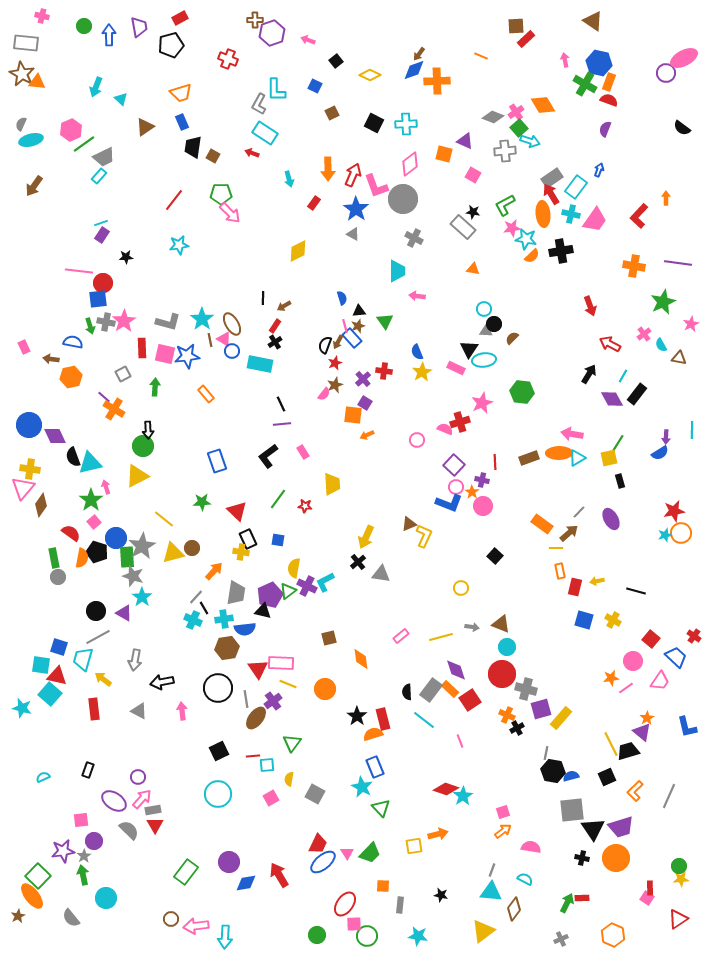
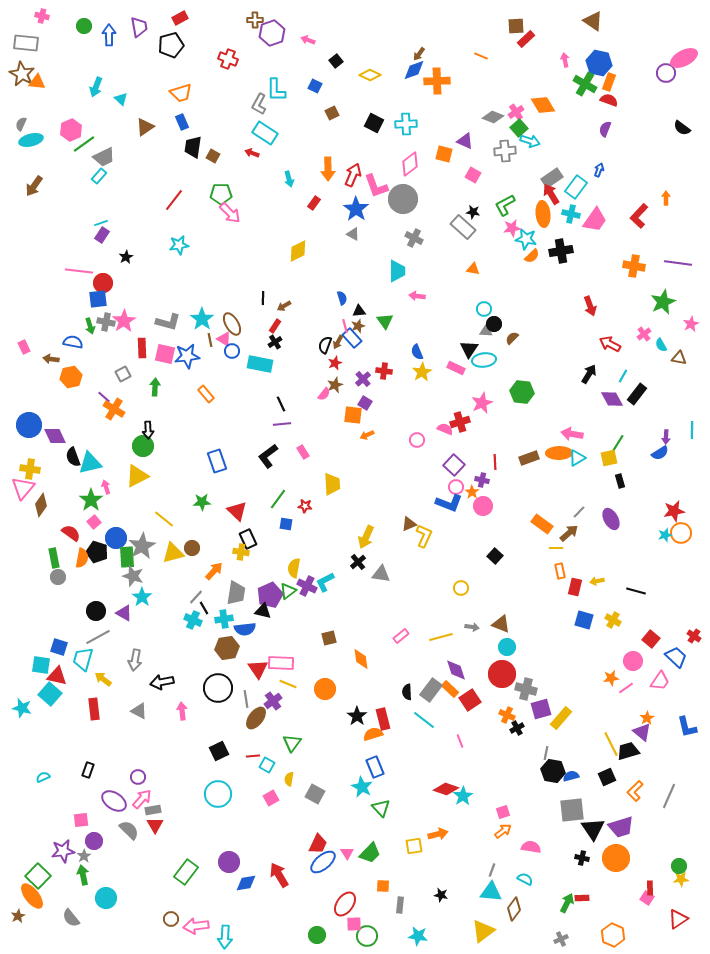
black star at (126, 257): rotated 24 degrees counterclockwise
blue square at (278, 540): moved 8 px right, 16 px up
cyan square at (267, 765): rotated 35 degrees clockwise
